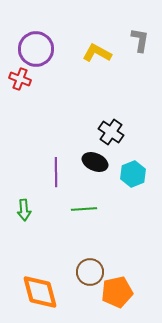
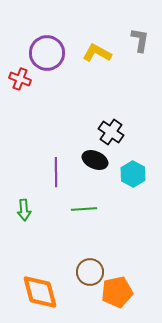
purple circle: moved 11 px right, 4 px down
black ellipse: moved 2 px up
cyan hexagon: rotated 10 degrees counterclockwise
